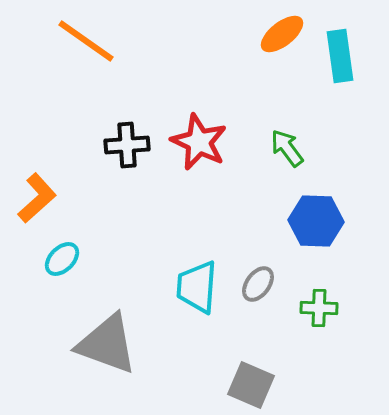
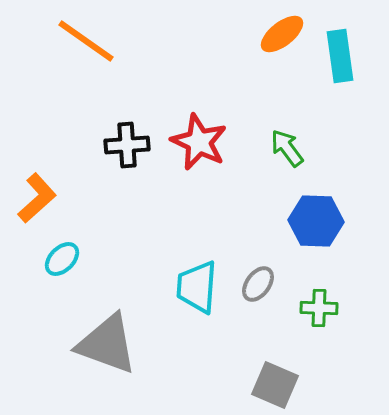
gray square: moved 24 px right
